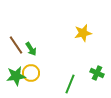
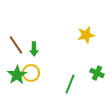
yellow star: moved 3 px right, 2 px down
green arrow: moved 3 px right; rotated 32 degrees clockwise
green star: moved 1 px right, 1 px up; rotated 24 degrees counterclockwise
